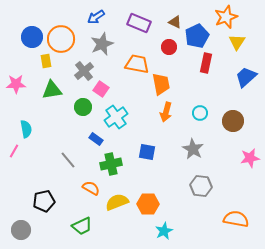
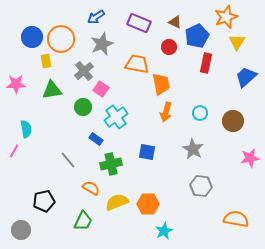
green trapezoid at (82, 226): moved 1 px right, 5 px up; rotated 40 degrees counterclockwise
